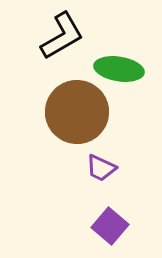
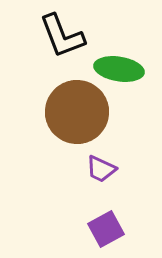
black L-shape: rotated 99 degrees clockwise
purple trapezoid: moved 1 px down
purple square: moved 4 px left, 3 px down; rotated 21 degrees clockwise
